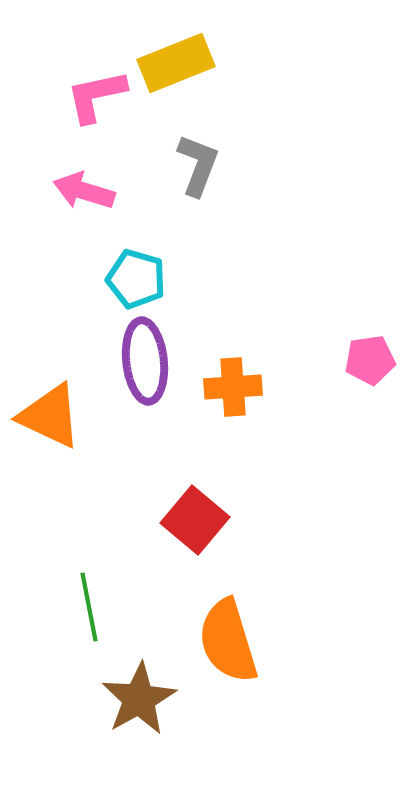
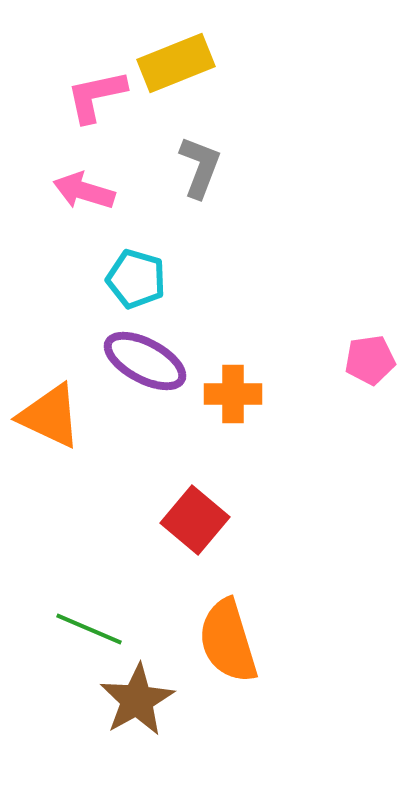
gray L-shape: moved 2 px right, 2 px down
purple ellipse: rotated 56 degrees counterclockwise
orange cross: moved 7 px down; rotated 4 degrees clockwise
green line: moved 22 px down; rotated 56 degrees counterclockwise
brown star: moved 2 px left, 1 px down
